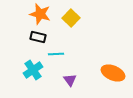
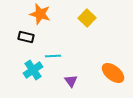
yellow square: moved 16 px right
black rectangle: moved 12 px left
cyan line: moved 3 px left, 2 px down
orange ellipse: rotated 15 degrees clockwise
purple triangle: moved 1 px right, 1 px down
